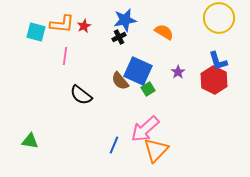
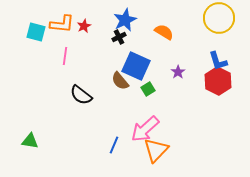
blue star: rotated 15 degrees counterclockwise
blue square: moved 2 px left, 5 px up
red hexagon: moved 4 px right, 1 px down
